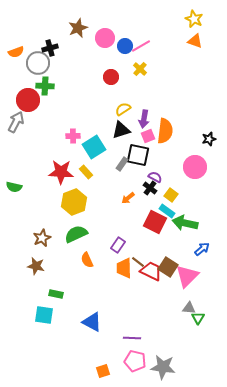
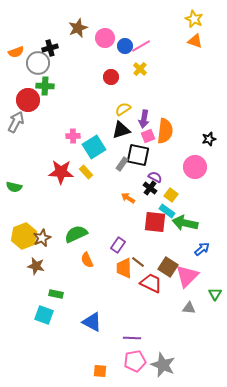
orange arrow at (128, 198): rotated 72 degrees clockwise
yellow hexagon at (74, 202): moved 50 px left, 34 px down
red square at (155, 222): rotated 20 degrees counterclockwise
red trapezoid at (151, 271): moved 12 px down
cyan square at (44, 315): rotated 12 degrees clockwise
green triangle at (198, 318): moved 17 px right, 24 px up
pink pentagon at (135, 361): rotated 25 degrees counterclockwise
gray star at (163, 367): moved 2 px up; rotated 15 degrees clockwise
orange square at (103, 371): moved 3 px left; rotated 24 degrees clockwise
